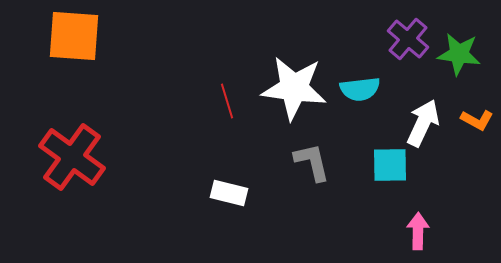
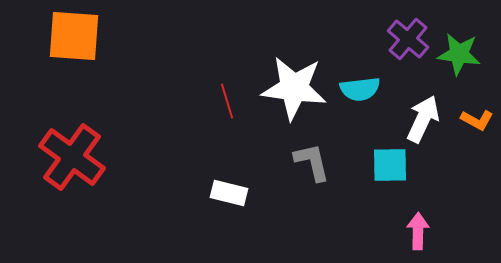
white arrow: moved 4 px up
